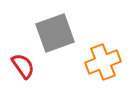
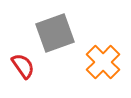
orange cross: rotated 24 degrees counterclockwise
